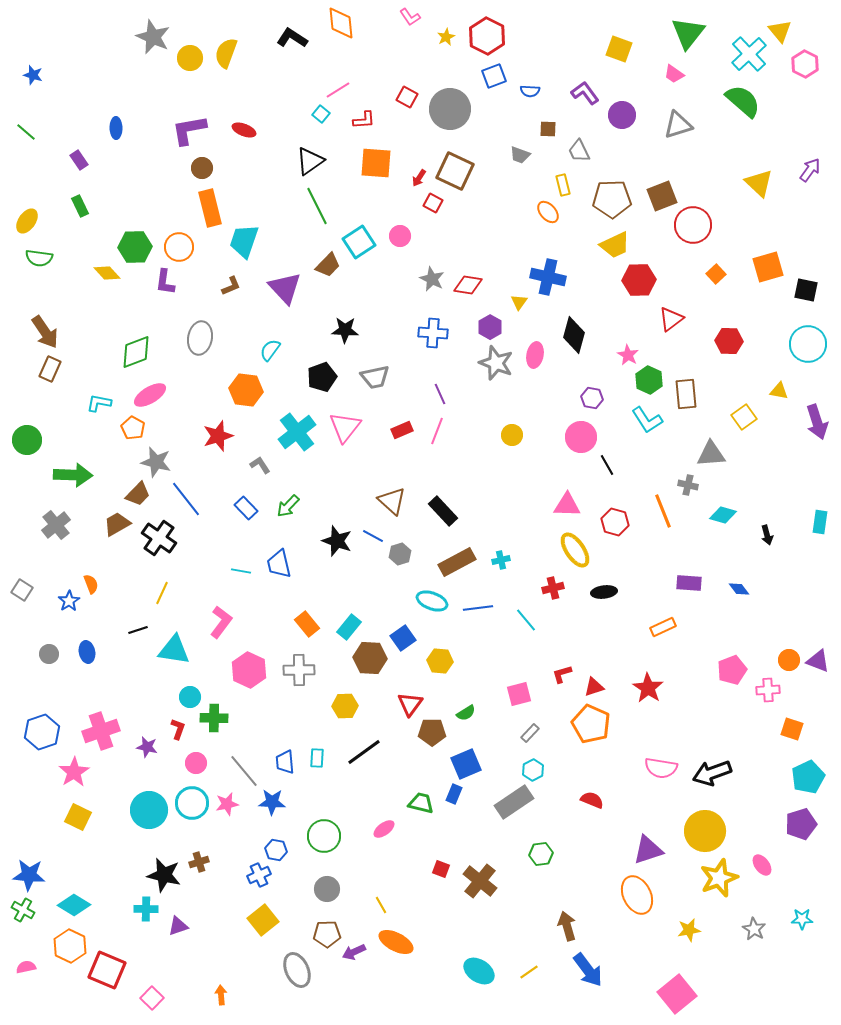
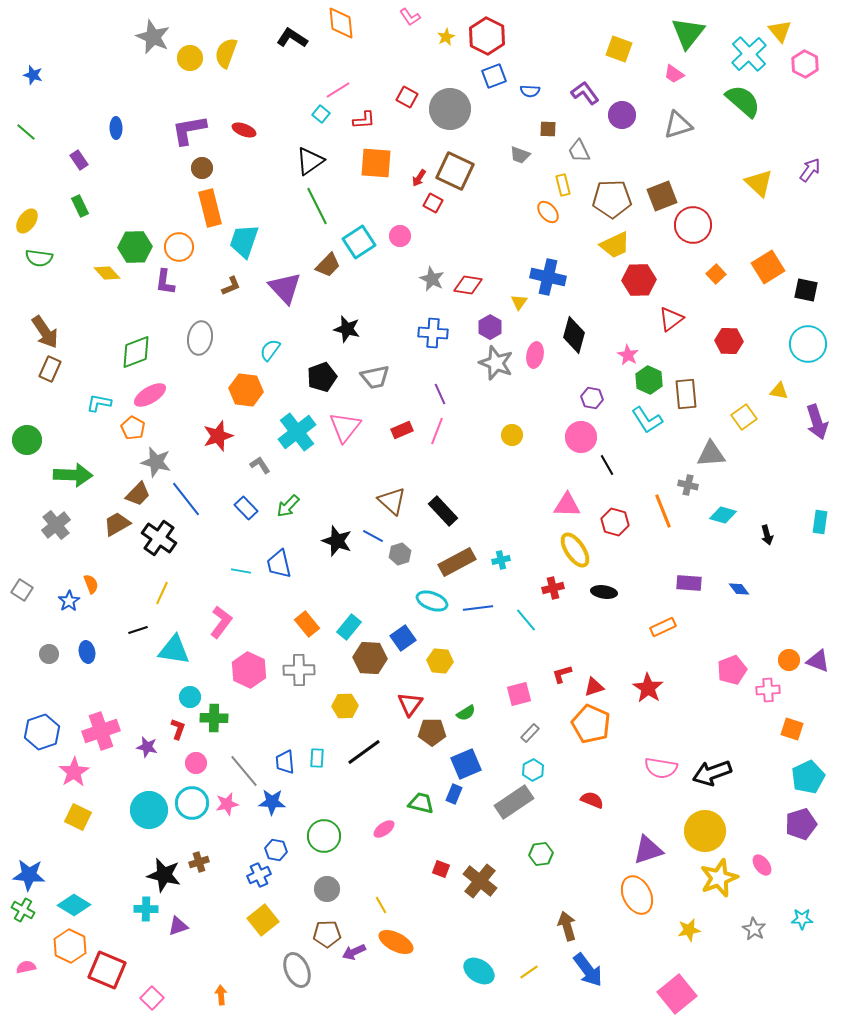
orange square at (768, 267): rotated 16 degrees counterclockwise
black star at (345, 330): moved 2 px right, 1 px up; rotated 12 degrees clockwise
black ellipse at (604, 592): rotated 15 degrees clockwise
